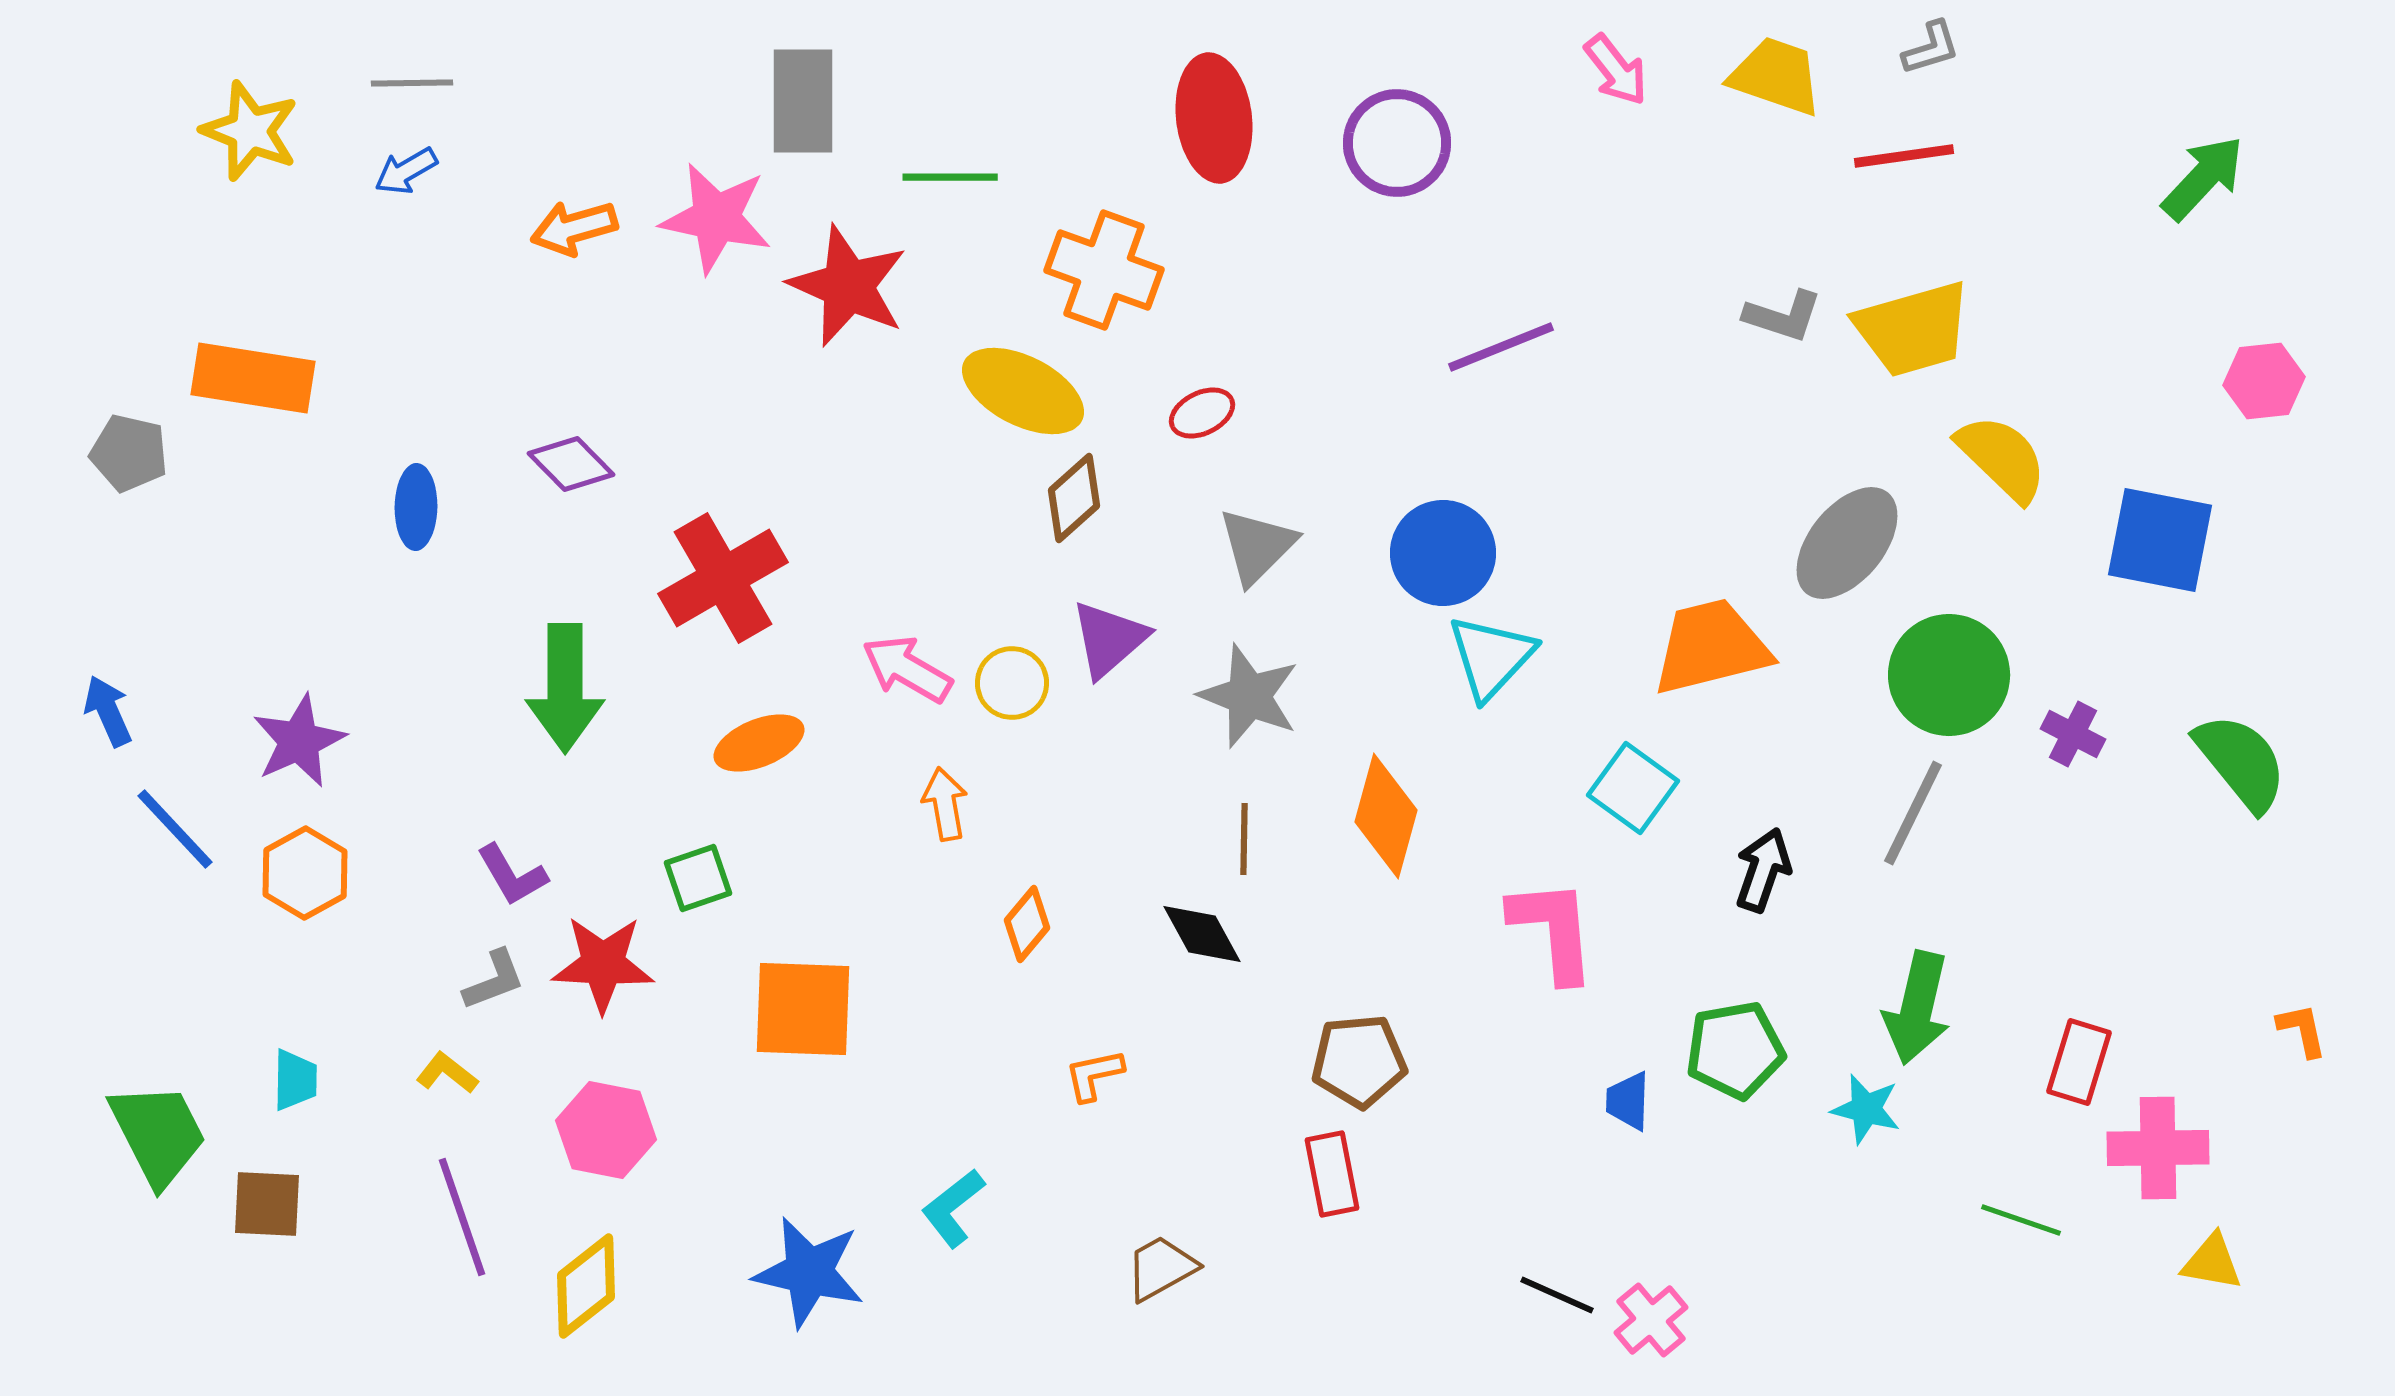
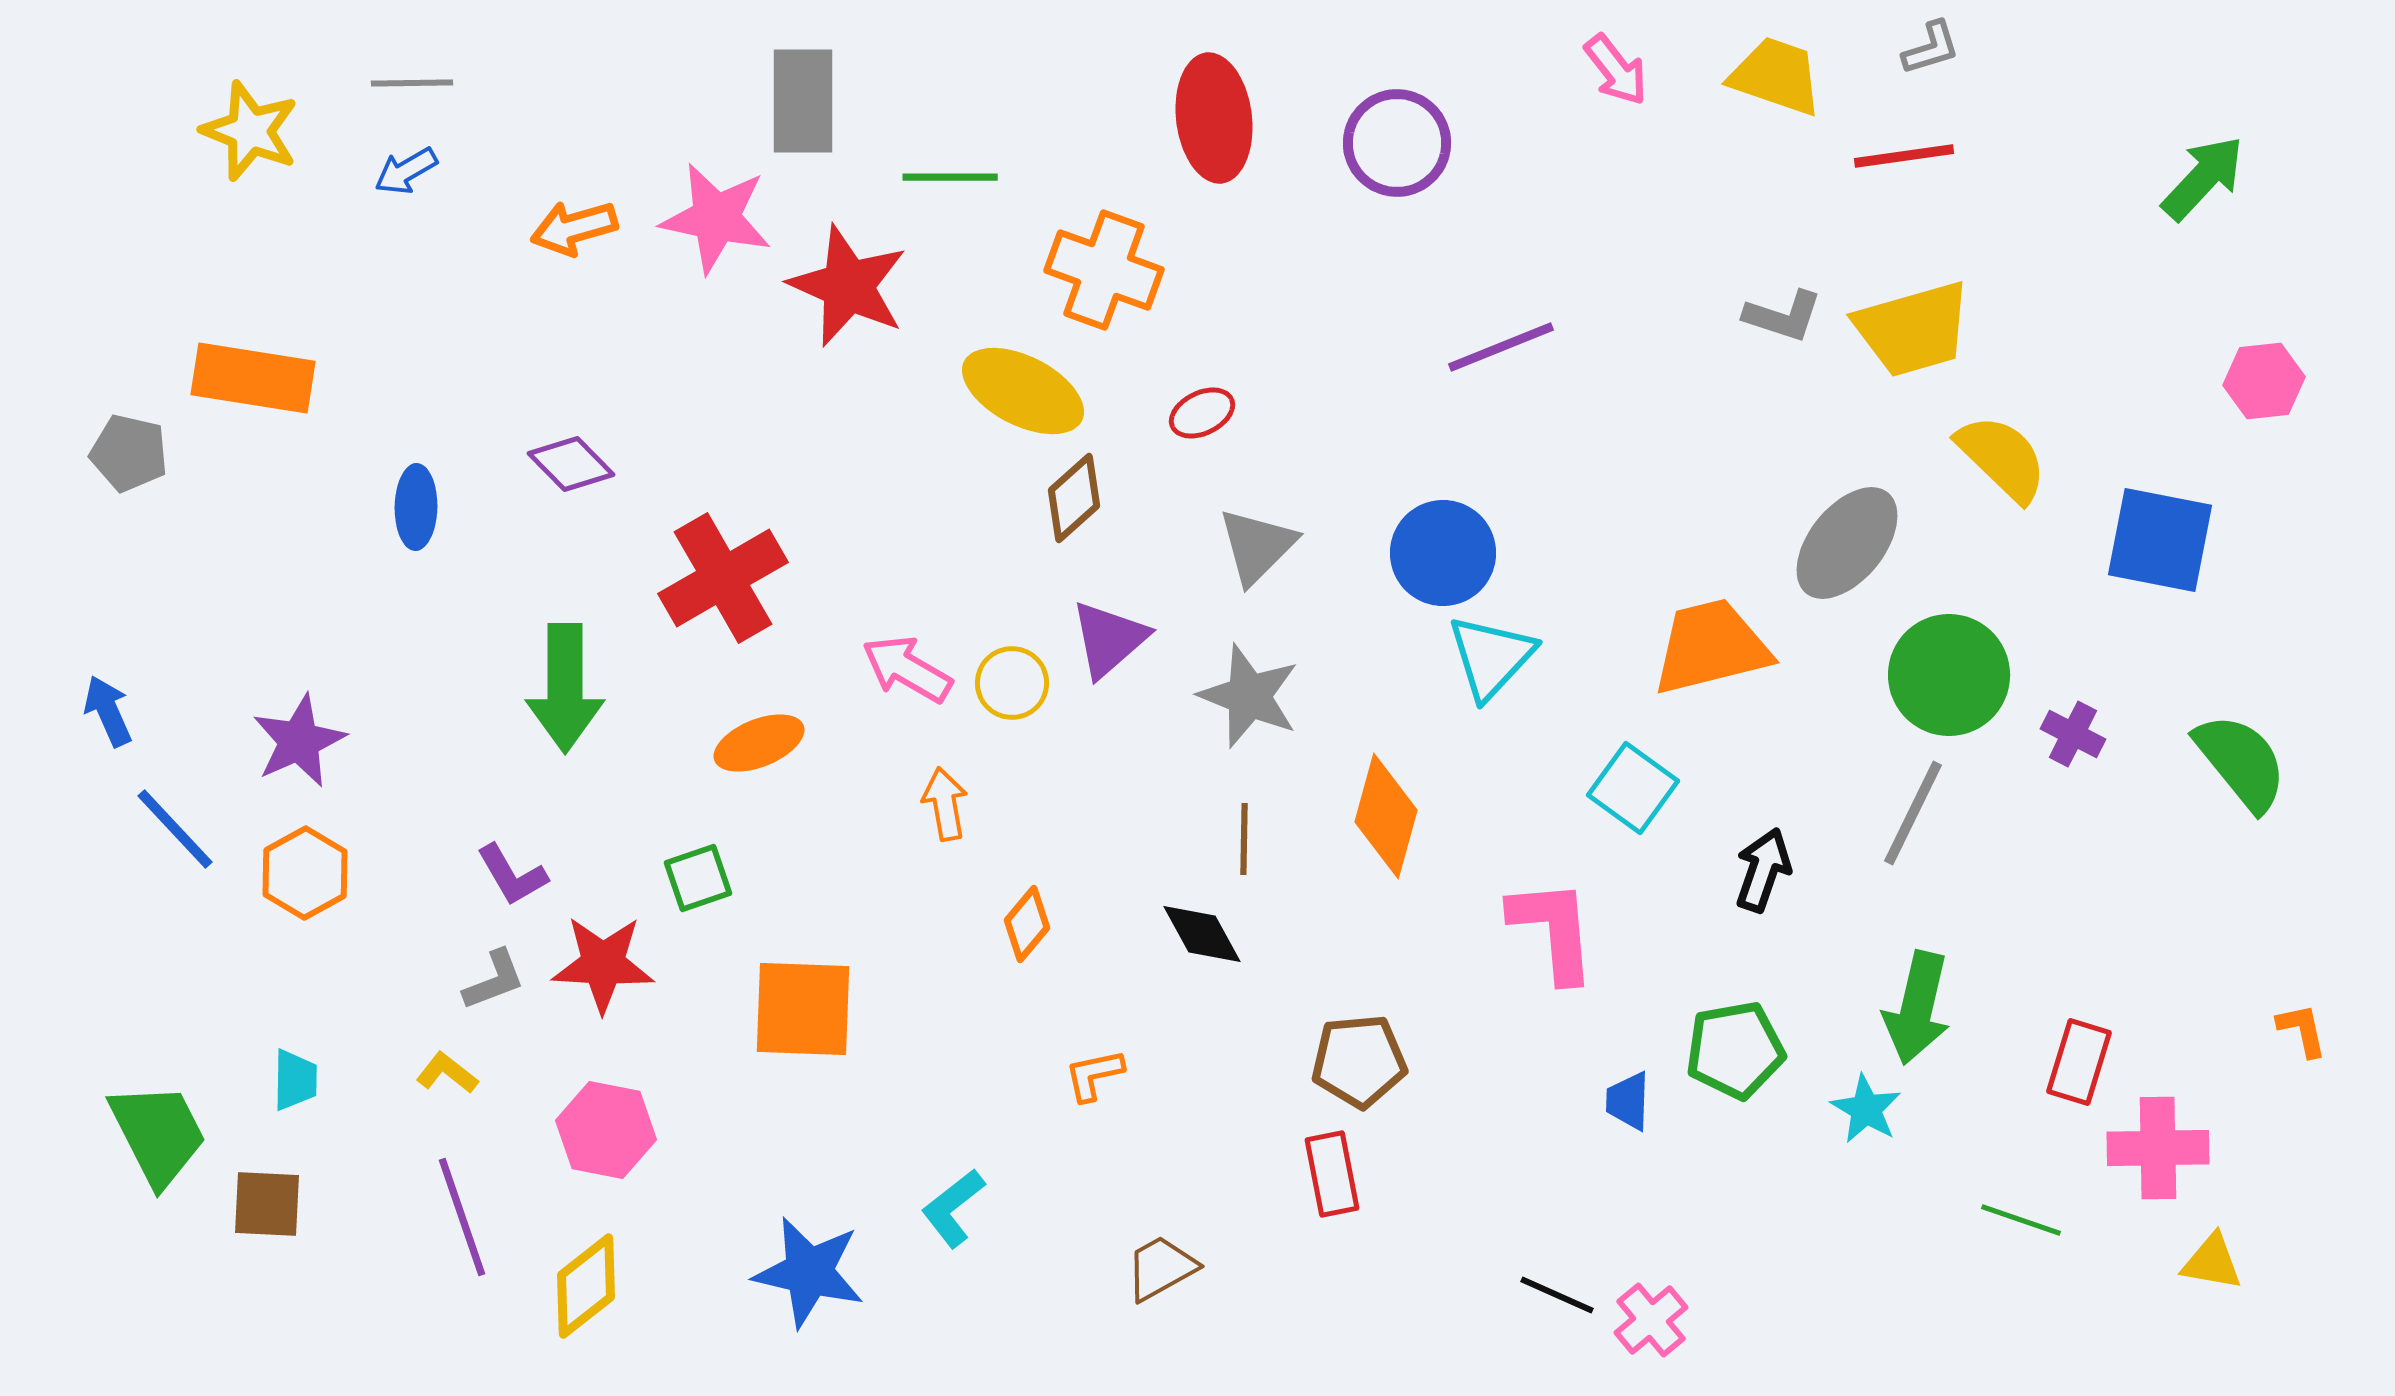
cyan star at (1866, 1109): rotated 16 degrees clockwise
